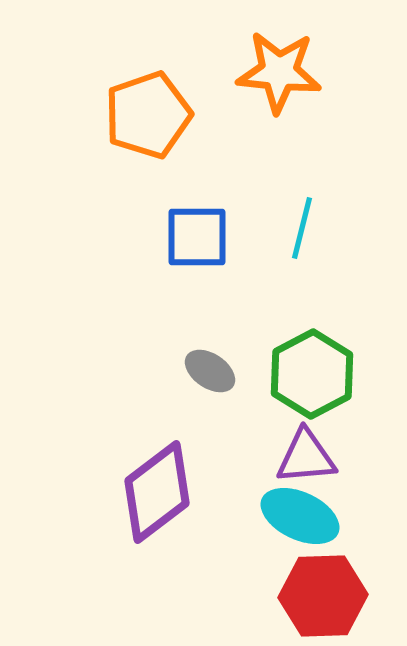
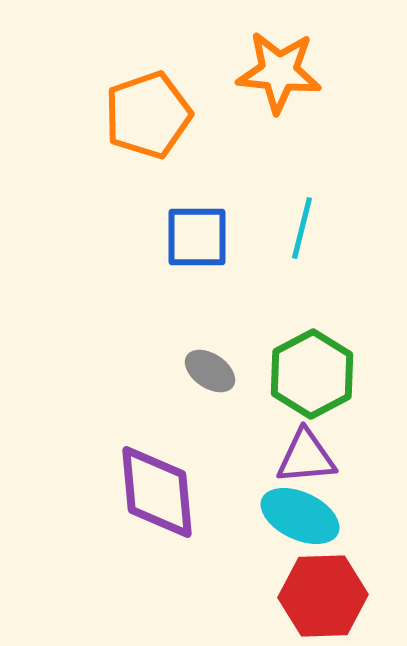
purple diamond: rotated 58 degrees counterclockwise
